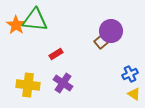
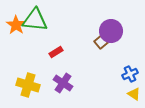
red rectangle: moved 2 px up
yellow cross: rotated 10 degrees clockwise
